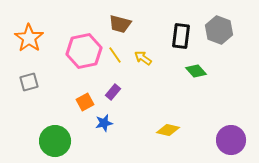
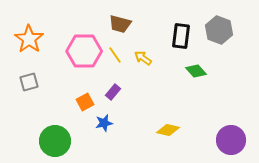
orange star: moved 1 px down
pink hexagon: rotated 12 degrees clockwise
